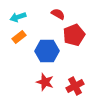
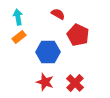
cyan arrow: rotated 98 degrees clockwise
red pentagon: moved 4 px right; rotated 25 degrees counterclockwise
blue hexagon: moved 1 px right, 1 px down
red cross: moved 3 px up; rotated 18 degrees counterclockwise
